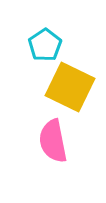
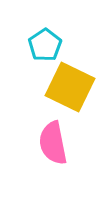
pink semicircle: moved 2 px down
